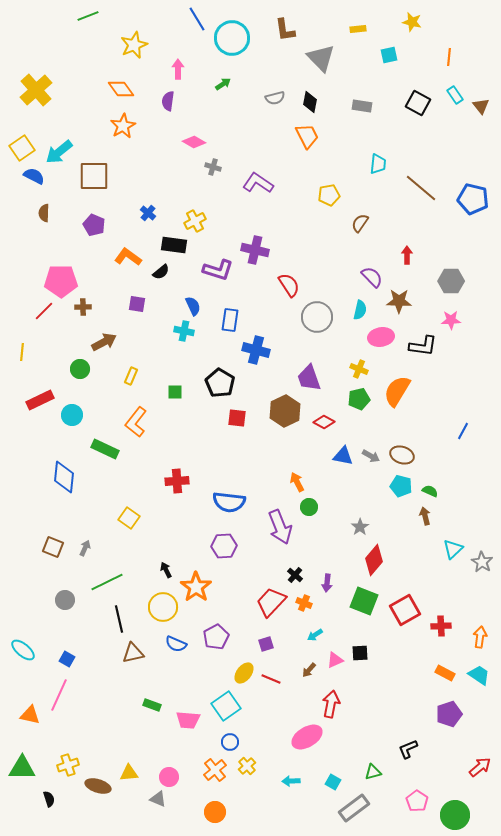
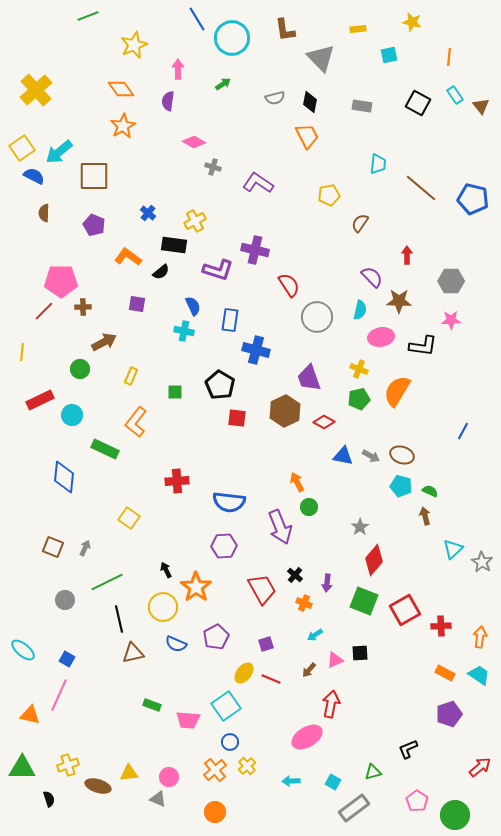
black pentagon at (220, 383): moved 2 px down
red trapezoid at (271, 602): moved 9 px left, 13 px up; rotated 108 degrees clockwise
